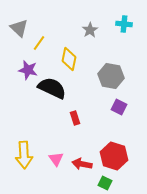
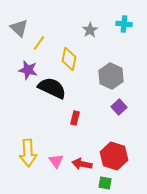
gray hexagon: rotated 15 degrees clockwise
purple square: rotated 21 degrees clockwise
red rectangle: rotated 32 degrees clockwise
yellow arrow: moved 4 px right, 2 px up
pink triangle: moved 2 px down
green square: rotated 16 degrees counterclockwise
